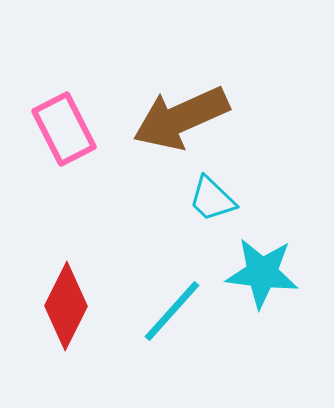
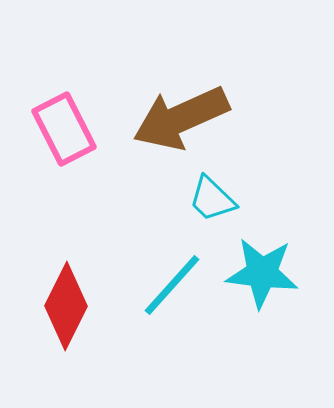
cyan line: moved 26 px up
